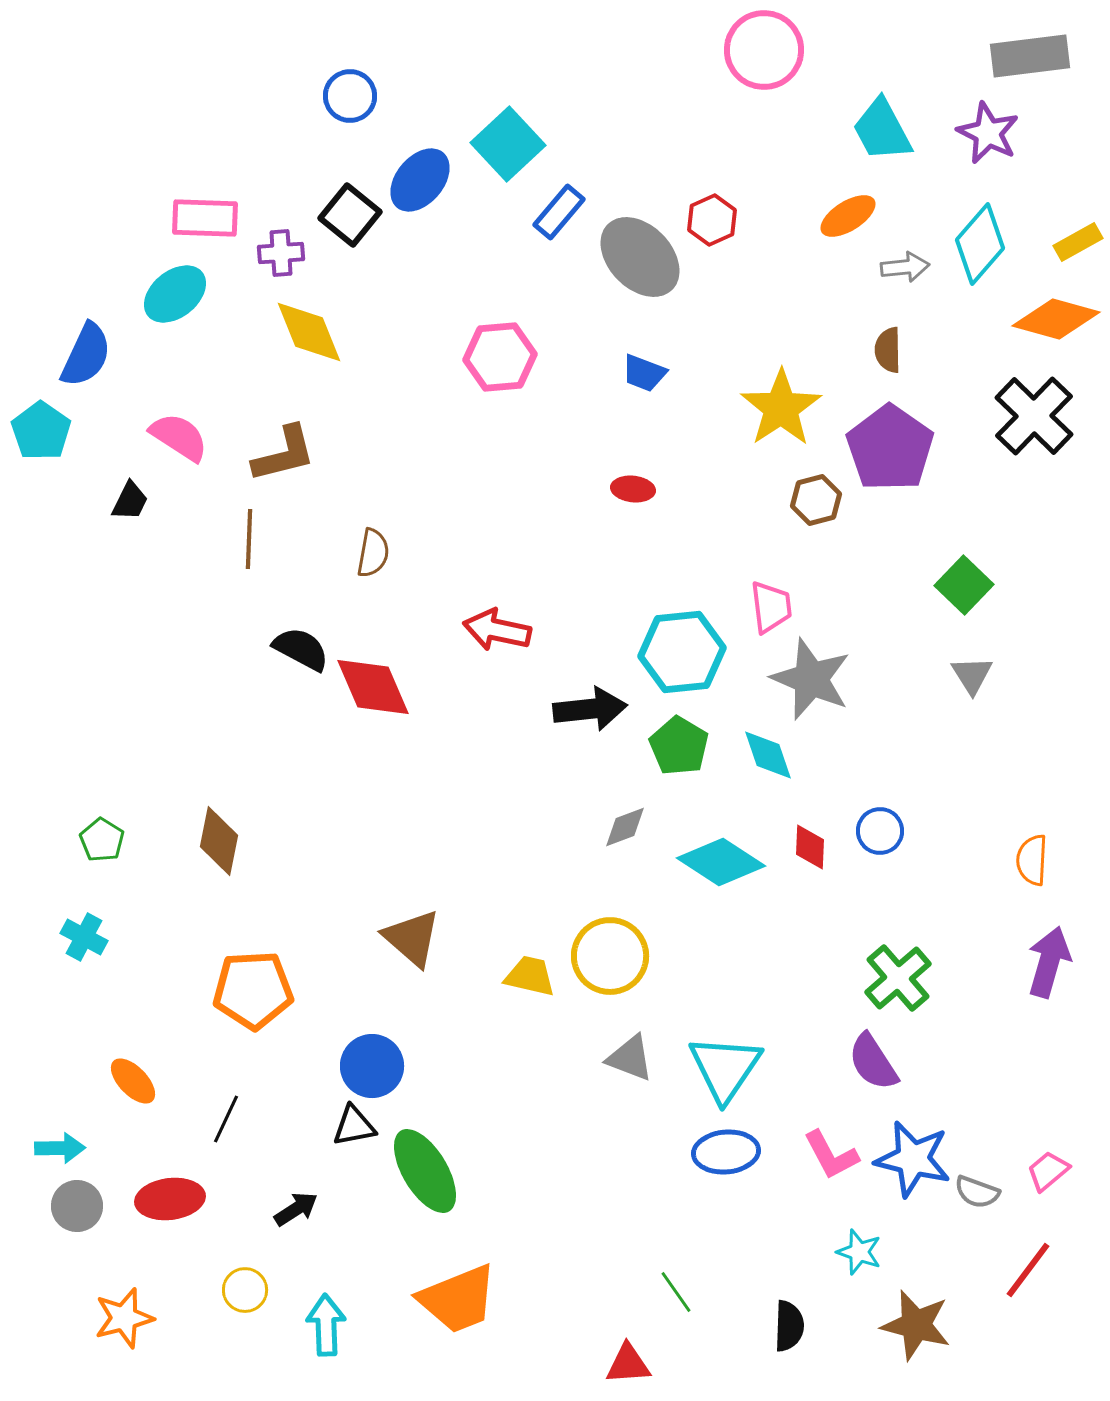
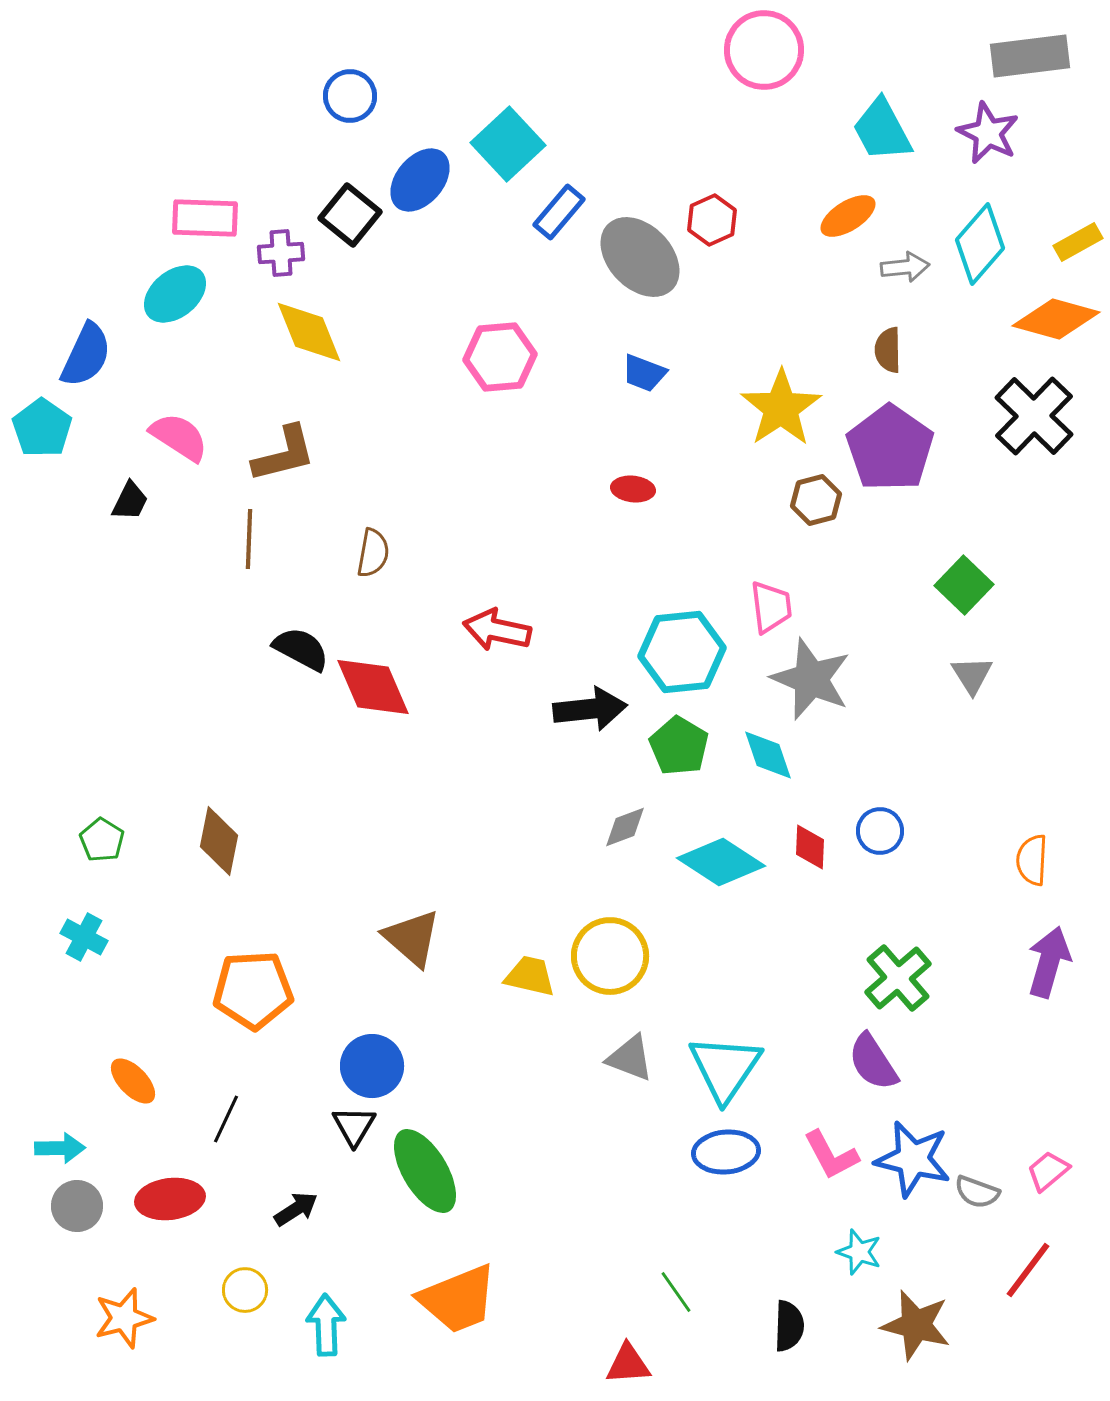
cyan pentagon at (41, 431): moved 1 px right, 3 px up
black triangle at (354, 1126): rotated 48 degrees counterclockwise
